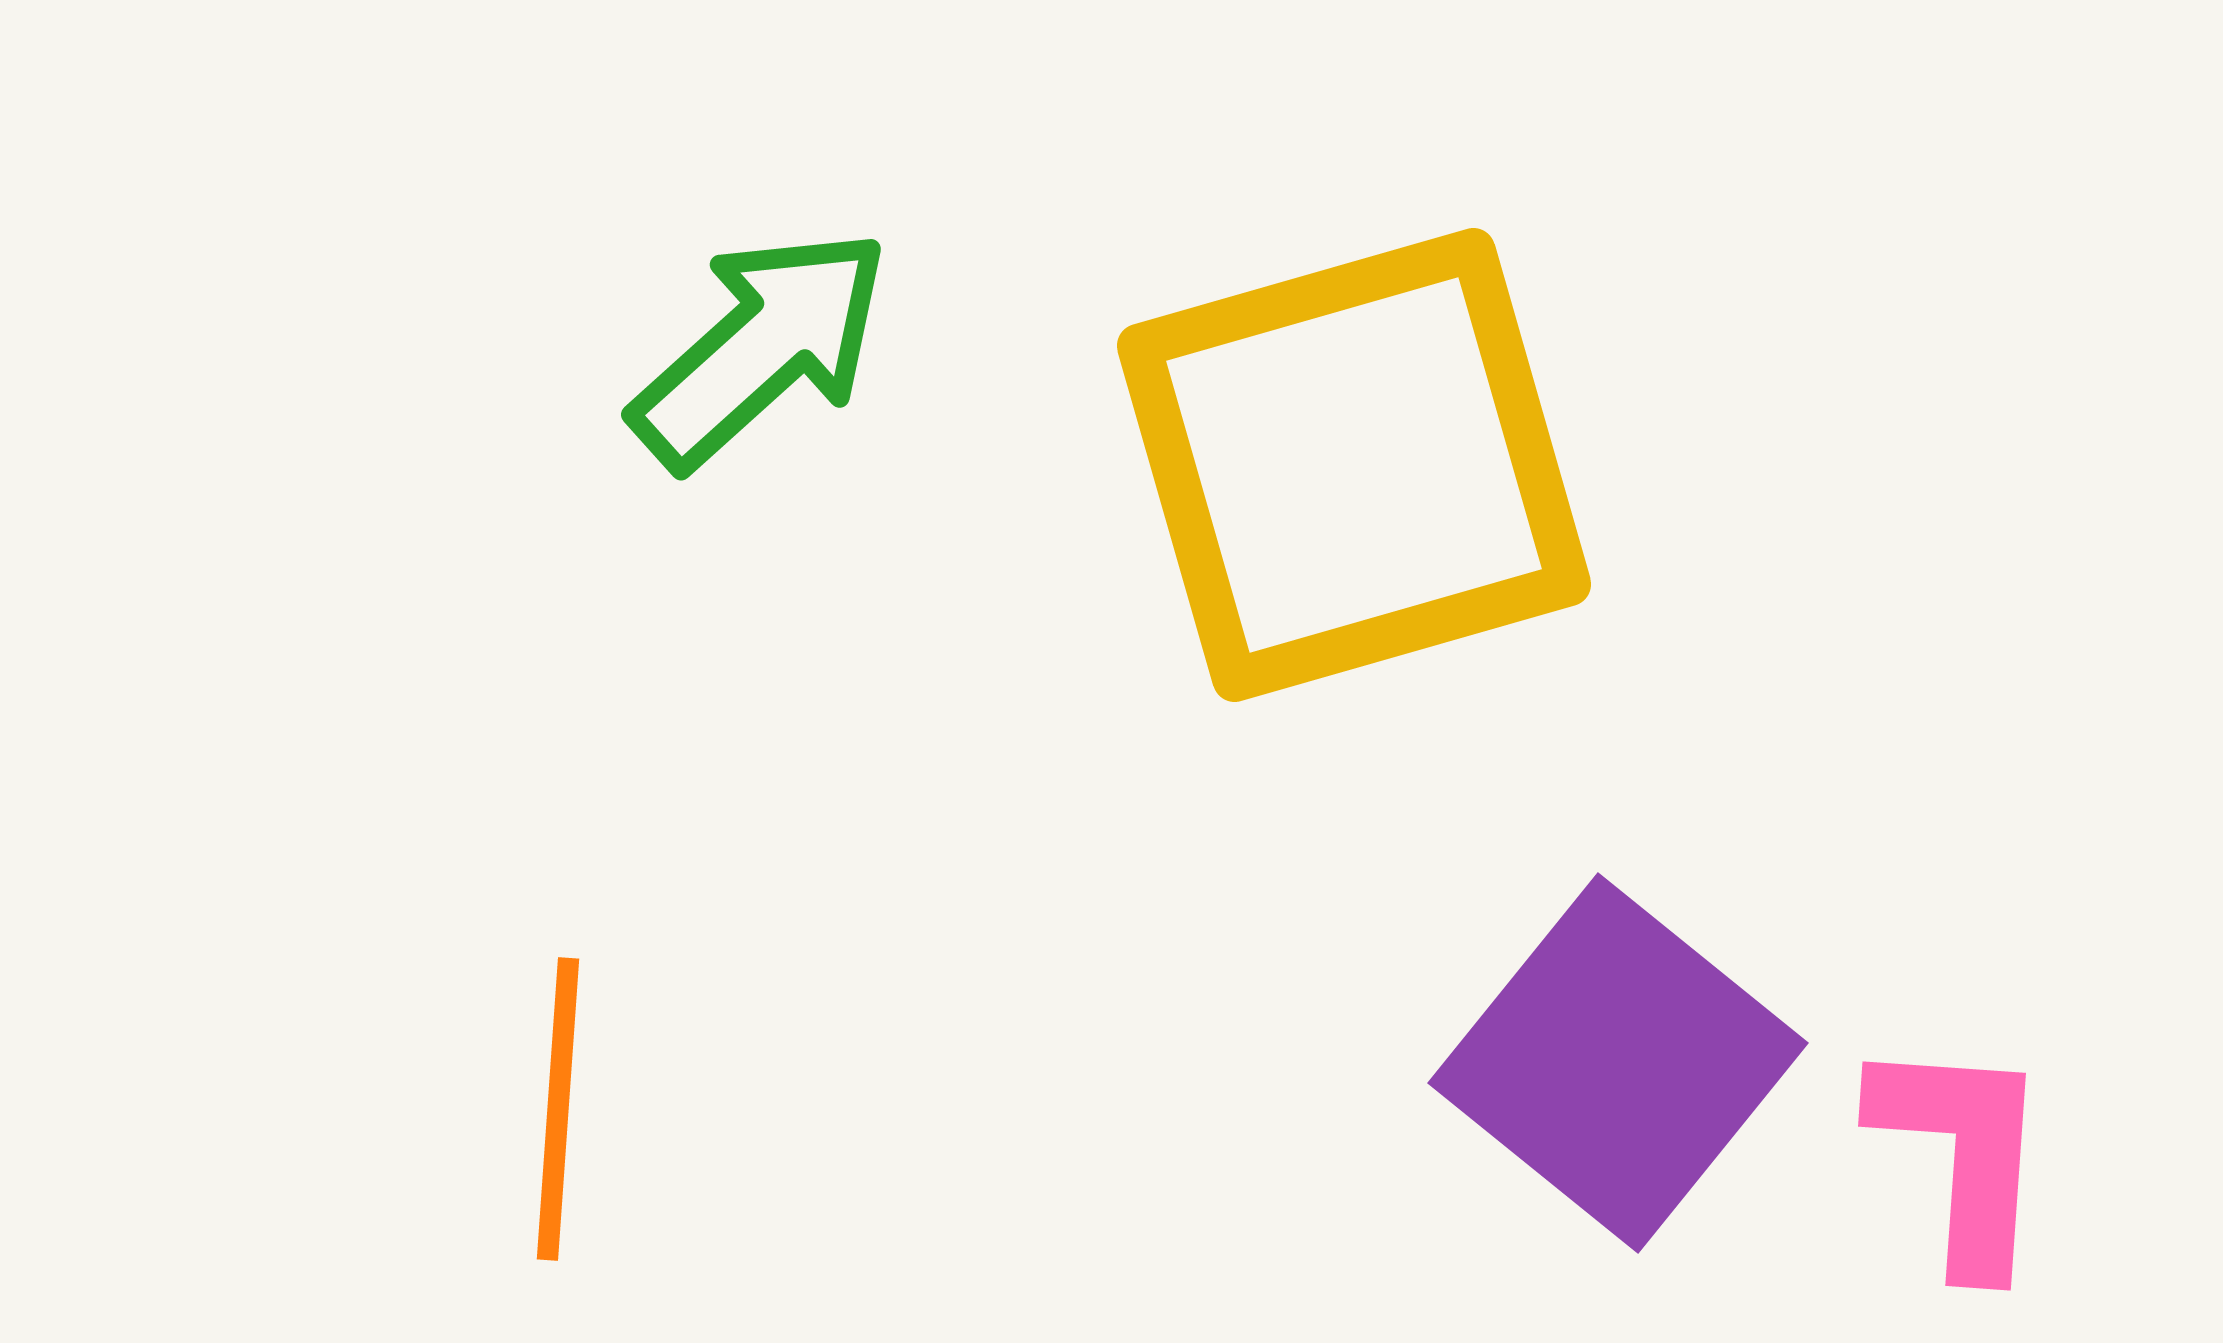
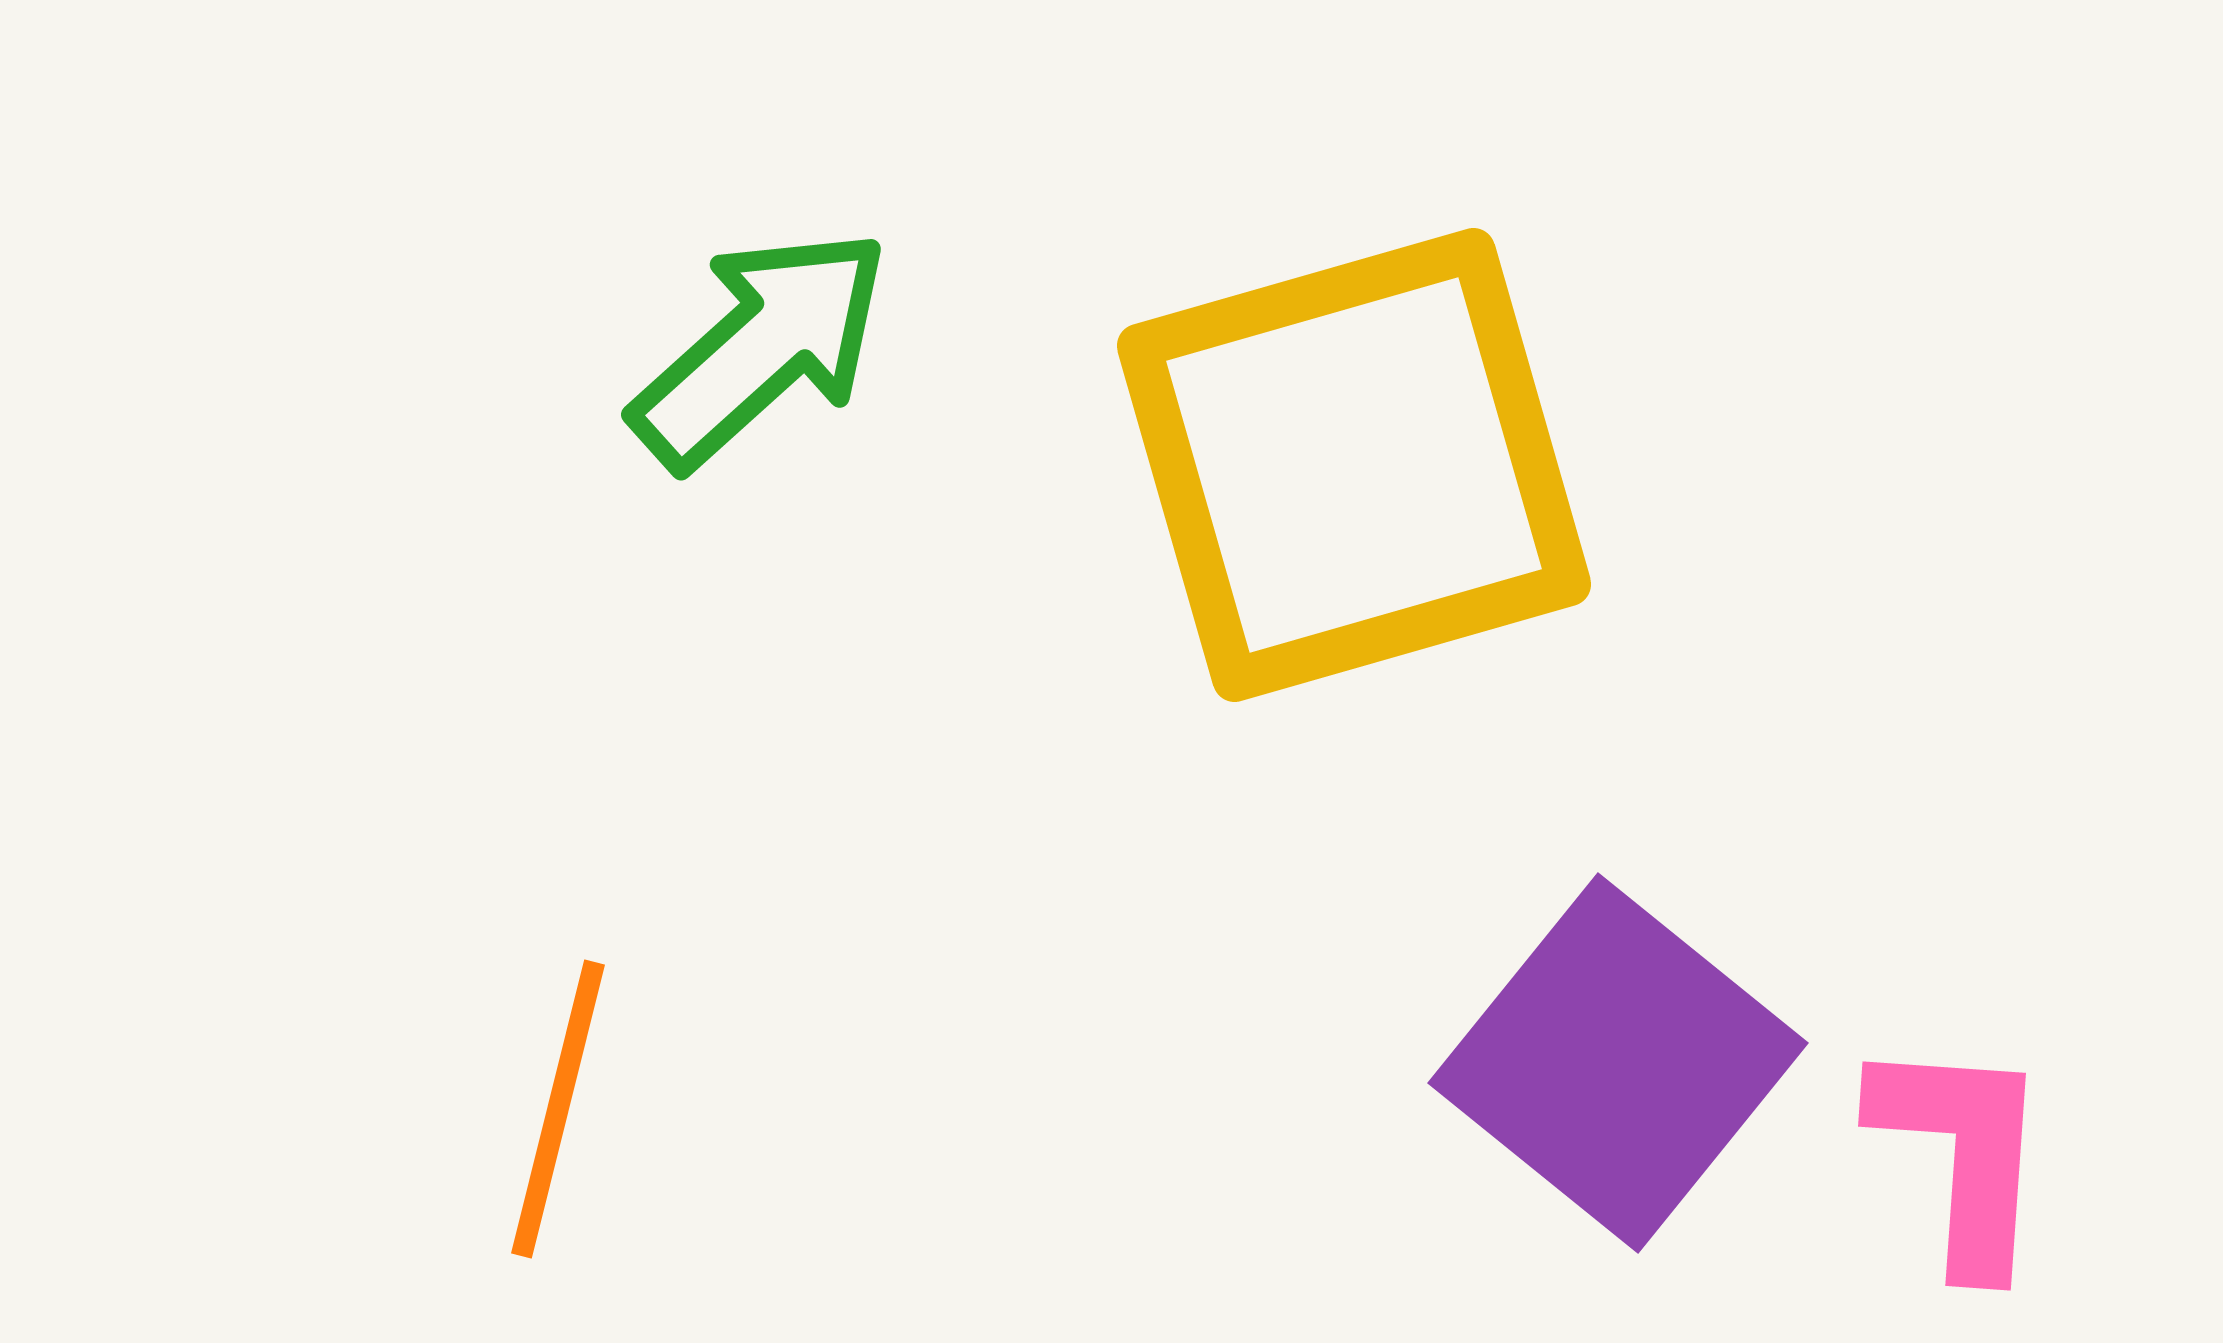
orange line: rotated 10 degrees clockwise
